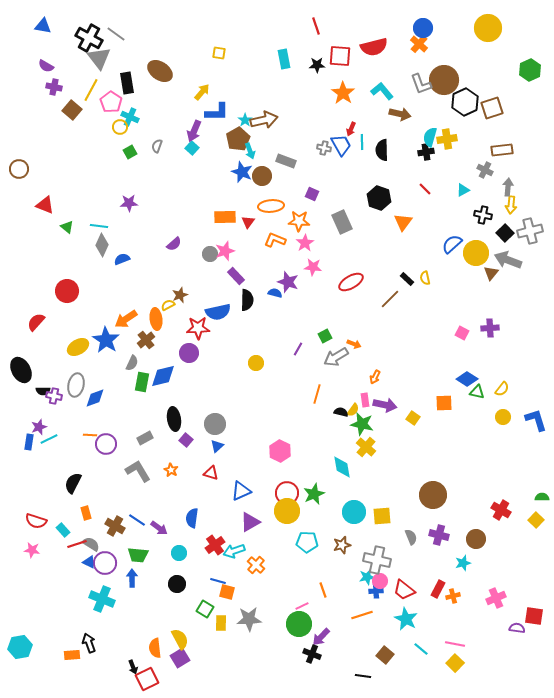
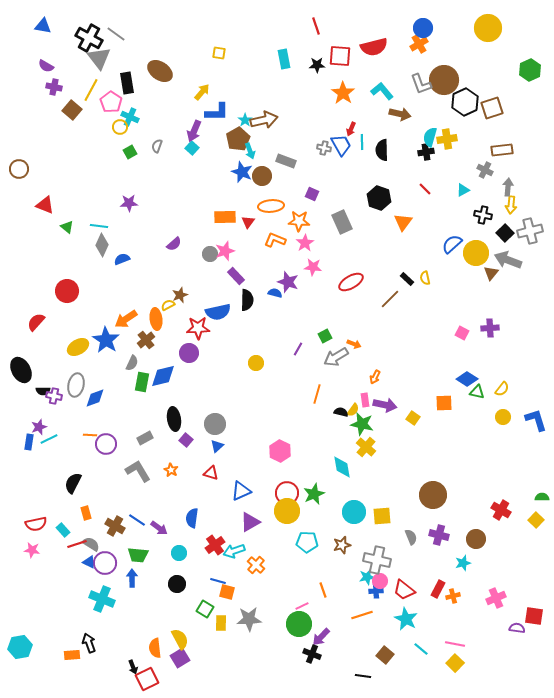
orange cross at (419, 44): rotated 18 degrees clockwise
red semicircle at (36, 521): moved 3 px down; rotated 30 degrees counterclockwise
